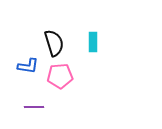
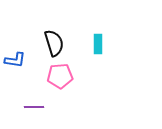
cyan rectangle: moved 5 px right, 2 px down
blue L-shape: moved 13 px left, 6 px up
